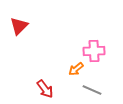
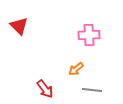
red triangle: rotated 30 degrees counterclockwise
pink cross: moved 5 px left, 16 px up
gray line: rotated 18 degrees counterclockwise
